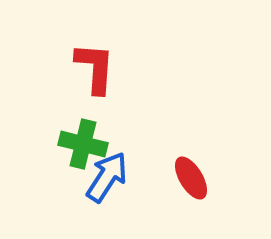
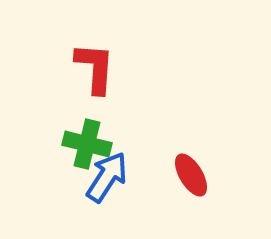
green cross: moved 4 px right
red ellipse: moved 3 px up
